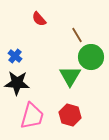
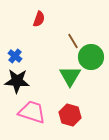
red semicircle: rotated 119 degrees counterclockwise
brown line: moved 4 px left, 6 px down
black star: moved 2 px up
pink trapezoid: moved 4 px up; rotated 88 degrees counterclockwise
